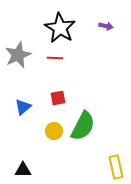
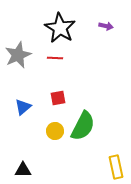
yellow circle: moved 1 px right
